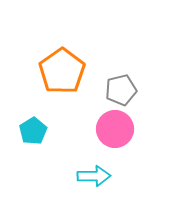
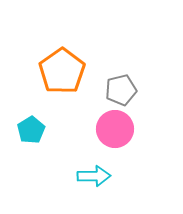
cyan pentagon: moved 2 px left, 1 px up
